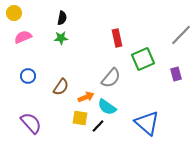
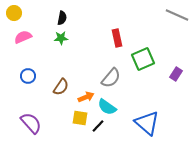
gray line: moved 4 px left, 20 px up; rotated 70 degrees clockwise
purple rectangle: rotated 48 degrees clockwise
